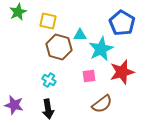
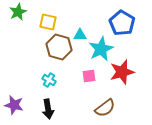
yellow square: moved 1 px down
brown semicircle: moved 3 px right, 4 px down
